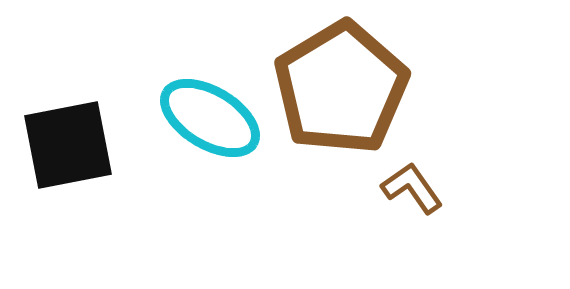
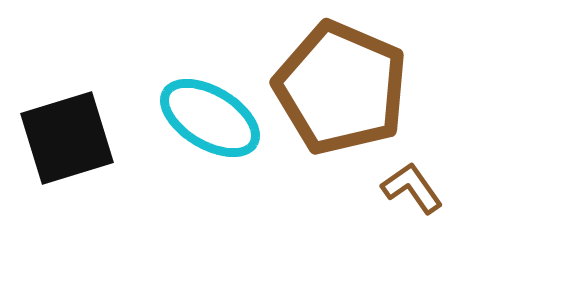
brown pentagon: rotated 18 degrees counterclockwise
black square: moved 1 px left, 7 px up; rotated 6 degrees counterclockwise
